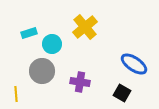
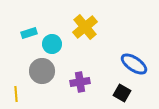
purple cross: rotated 18 degrees counterclockwise
